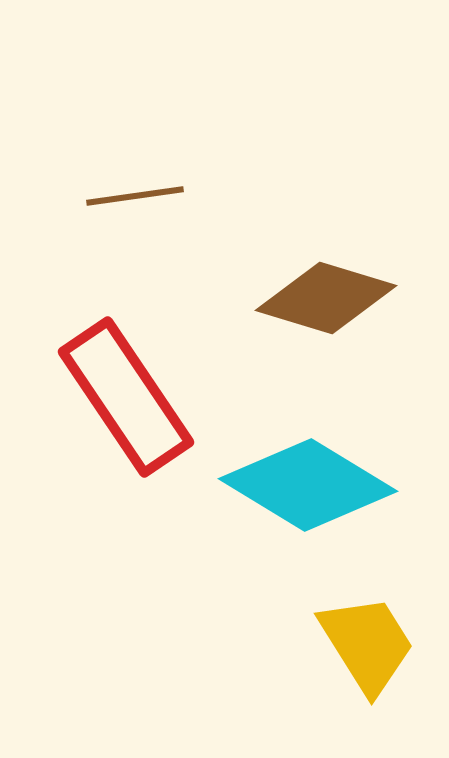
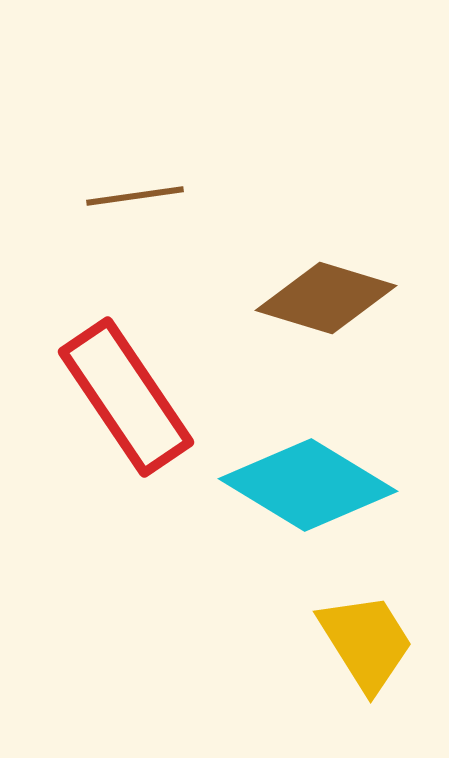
yellow trapezoid: moved 1 px left, 2 px up
